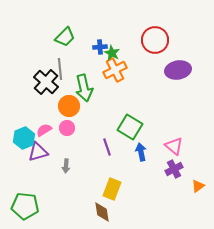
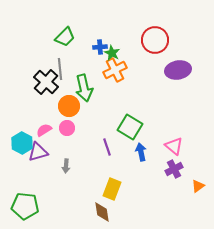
cyan hexagon: moved 2 px left, 5 px down; rotated 10 degrees counterclockwise
